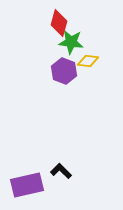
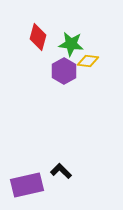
red diamond: moved 21 px left, 14 px down
green star: moved 2 px down
purple hexagon: rotated 10 degrees clockwise
